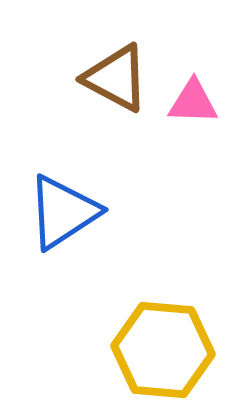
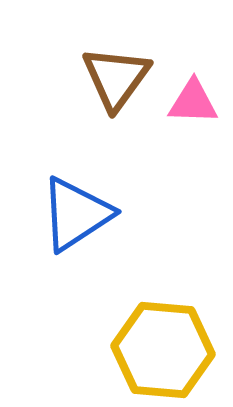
brown triangle: rotated 38 degrees clockwise
blue triangle: moved 13 px right, 2 px down
